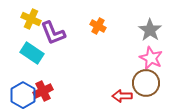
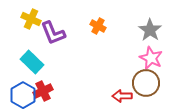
cyan rectangle: moved 9 px down; rotated 10 degrees clockwise
